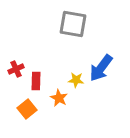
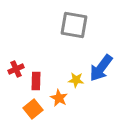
gray square: moved 1 px right, 1 px down
orange square: moved 6 px right
